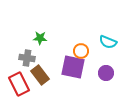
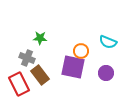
gray cross: rotated 14 degrees clockwise
